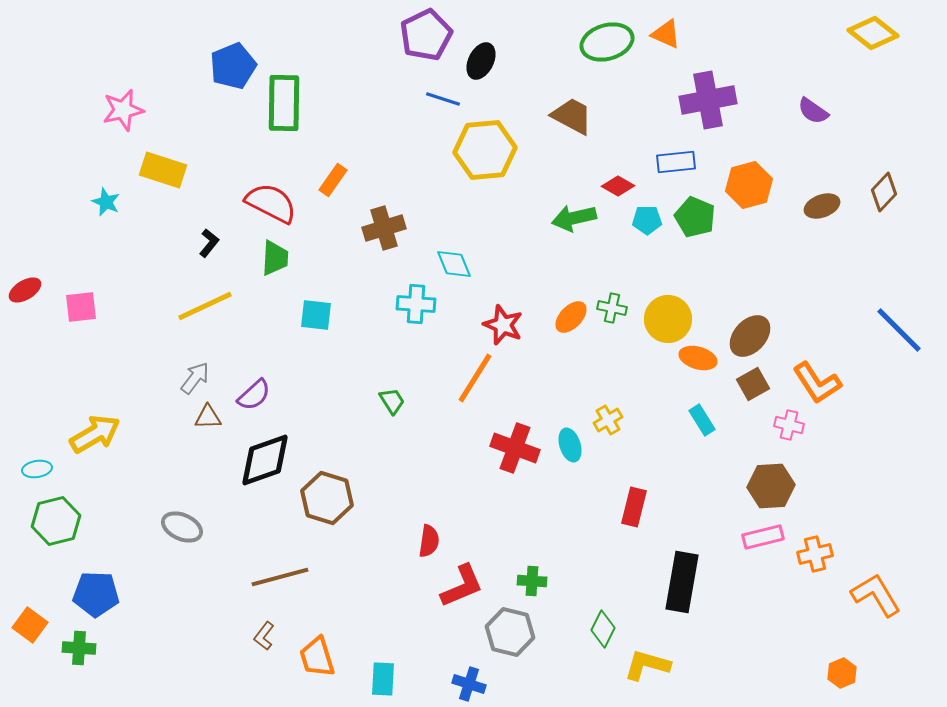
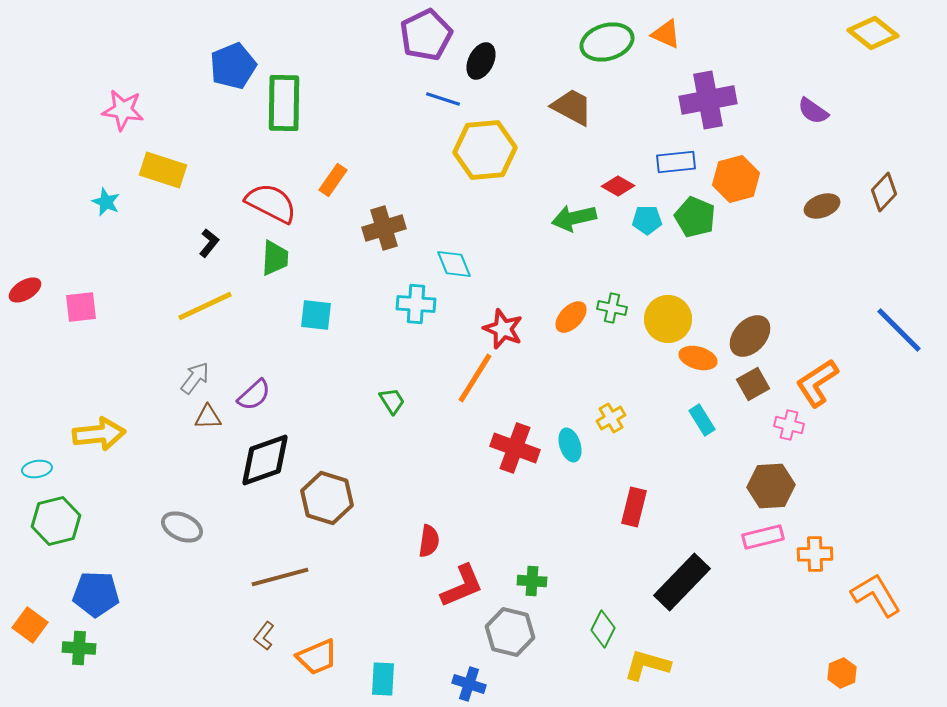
pink star at (123, 110): rotated 21 degrees clockwise
brown trapezoid at (572, 116): moved 9 px up
orange hexagon at (749, 185): moved 13 px left, 6 px up
red star at (503, 325): moved 4 px down
orange L-shape at (817, 383): rotated 90 degrees clockwise
yellow cross at (608, 420): moved 3 px right, 2 px up
yellow arrow at (95, 434): moved 4 px right; rotated 24 degrees clockwise
orange cross at (815, 554): rotated 12 degrees clockwise
black rectangle at (682, 582): rotated 34 degrees clockwise
orange trapezoid at (317, 657): rotated 96 degrees counterclockwise
